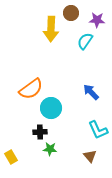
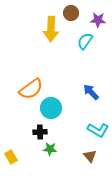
purple star: moved 1 px right
cyan L-shape: rotated 35 degrees counterclockwise
